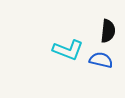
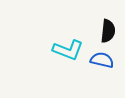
blue semicircle: moved 1 px right
